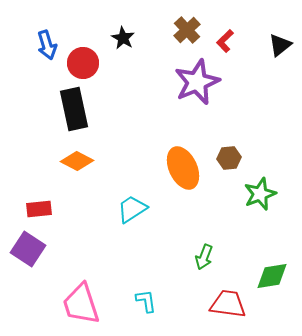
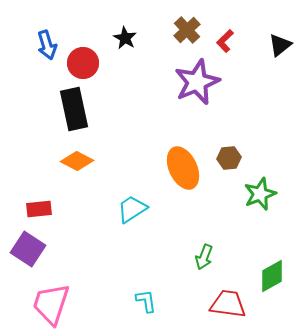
black star: moved 2 px right
green diamond: rotated 20 degrees counterclockwise
pink trapezoid: moved 30 px left; rotated 36 degrees clockwise
